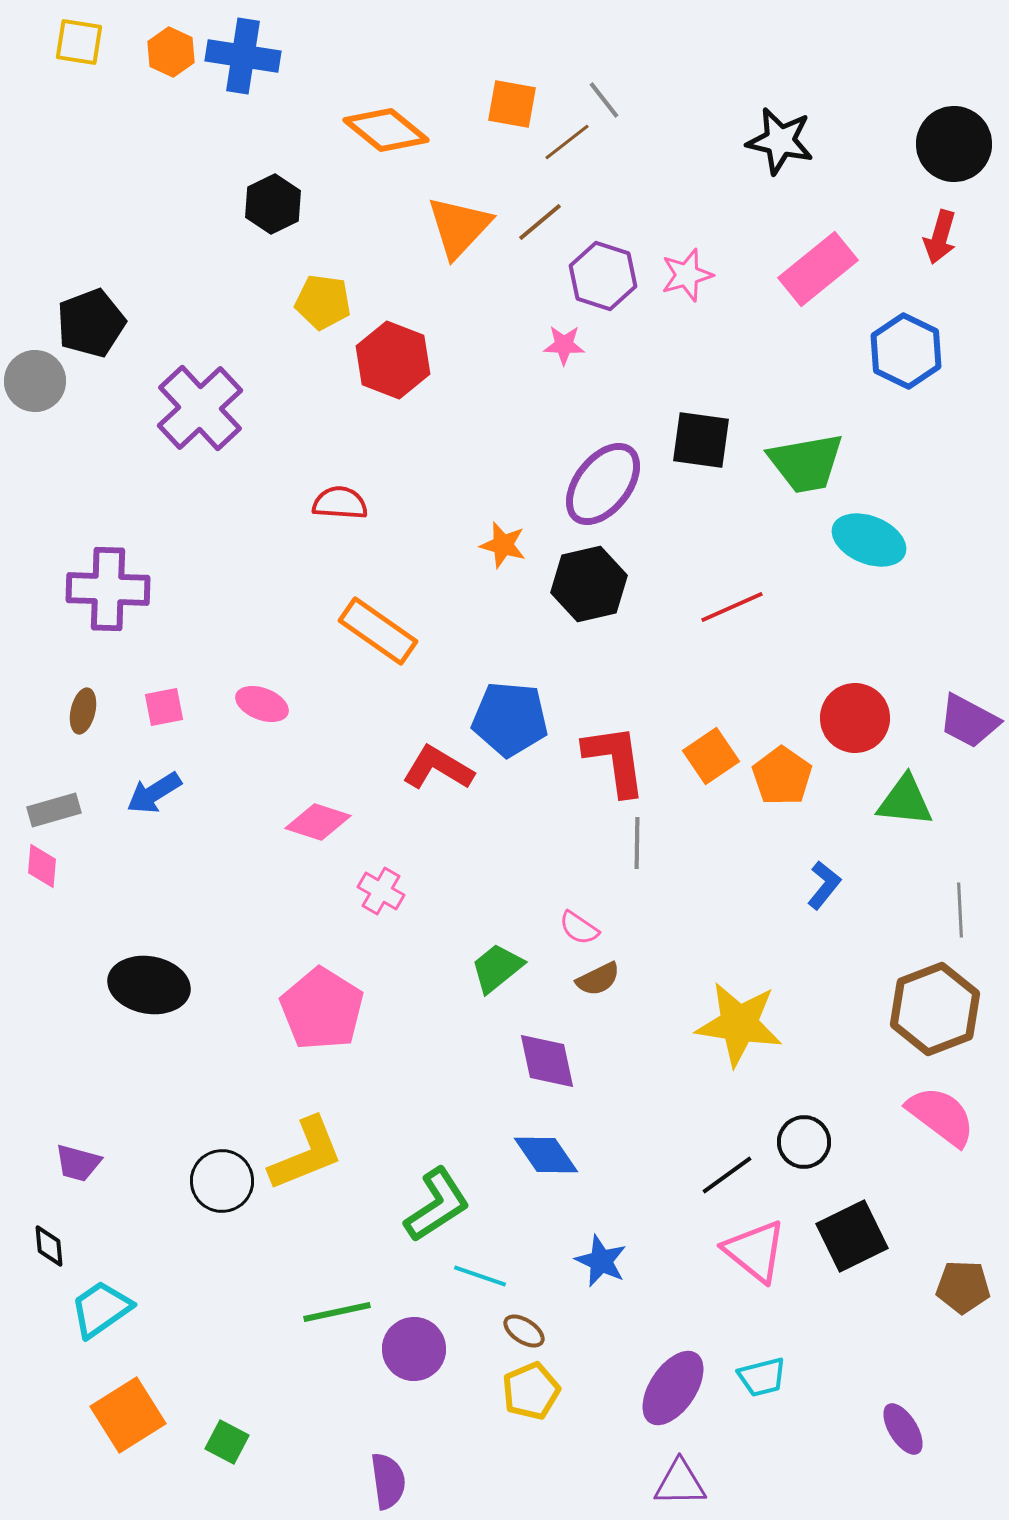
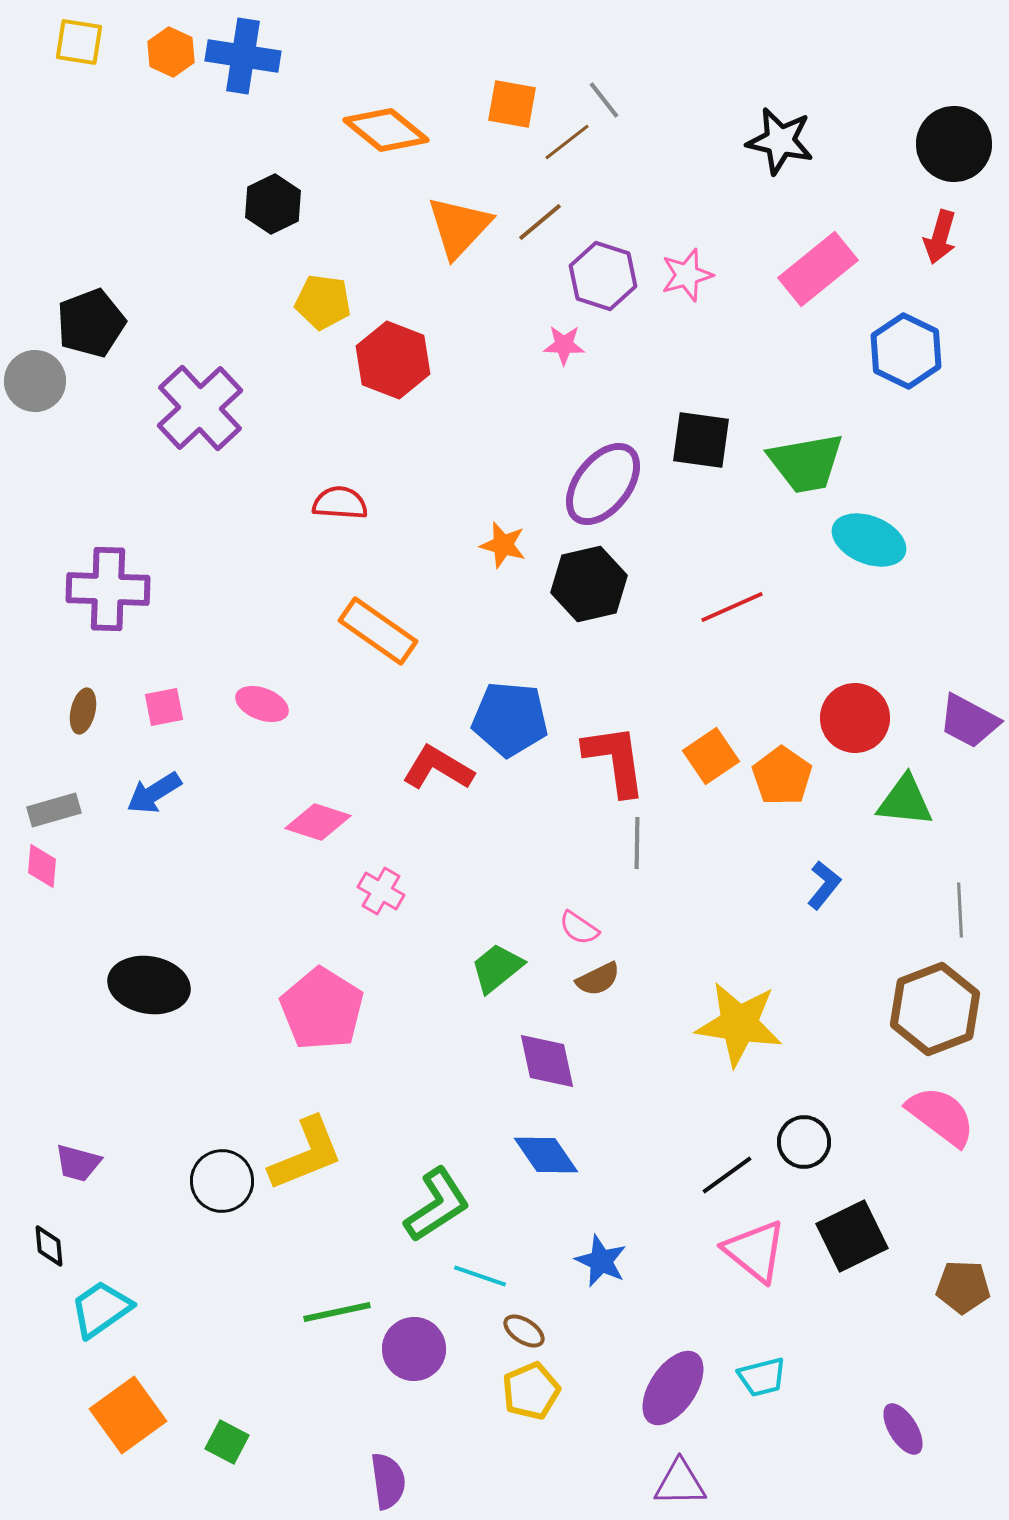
orange square at (128, 1415): rotated 4 degrees counterclockwise
